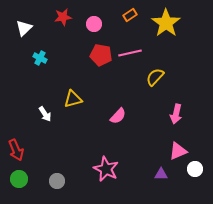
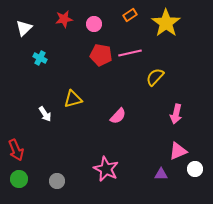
red star: moved 1 px right, 2 px down
